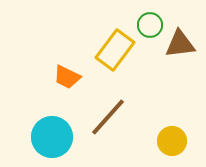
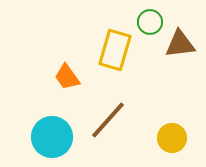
green circle: moved 3 px up
yellow rectangle: rotated 21 degrees counterclockwise
orange trapezoid: rotated 28 degrees clockwise
brown line: moved 3 px down
yellow circle: moved 3 px up
